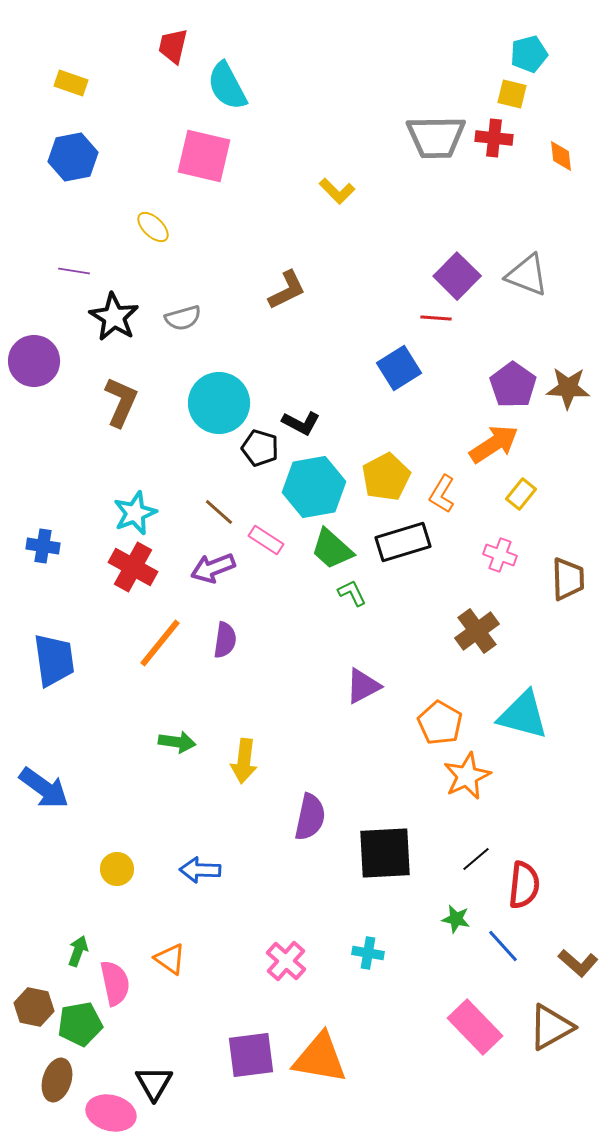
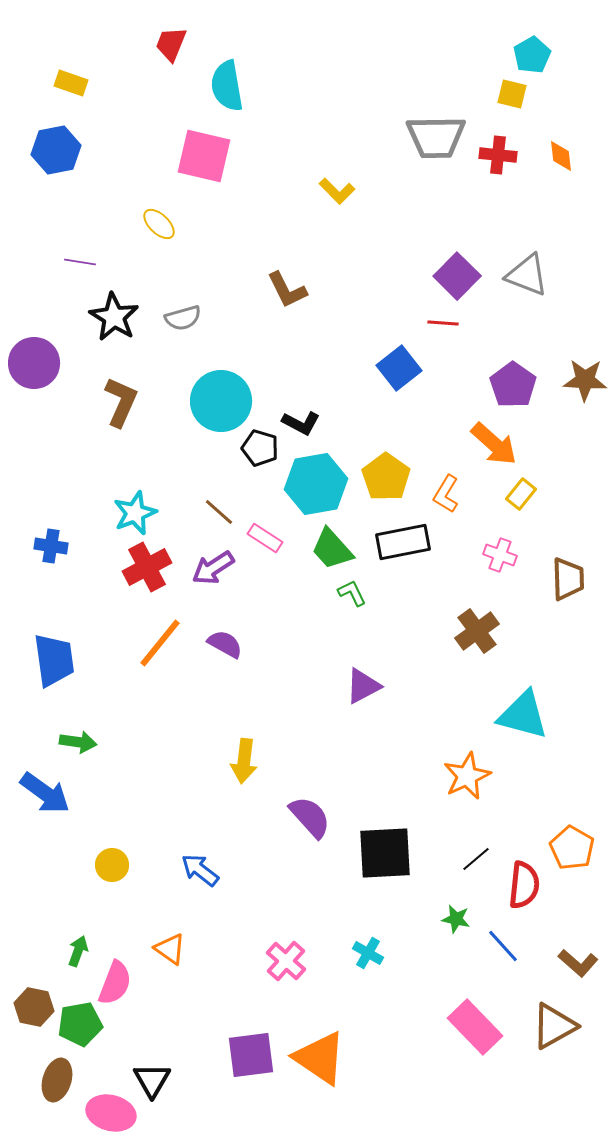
red trapezoid at (173, 46): moved 2 px left, 2 px up; rotated 9 degrees clockwise
cyan pentagon at (529, 54): moved 3 px right, 1 px down; rotated 15 degrees counterclockwise
cyan semicircle at (227, 86): rotated 18 degrees clockwise
red cross at (494, 138): moved 4 px right, 17 px down
blue hexagon at (73, 157): moved 17 px left, 7 px up
yellow ellipse at (153, 227): moved 6 px right, 3 px up
purple line at (74, 271): moved 6 px right, 9 px up
brown L-shape at (287, 290): rotated 90 degrees clockwise
red line at (436, 318): moved 7 px right, 5 px down
purple circle at (34, 361): moved 2 px down
blue square at (399, 368): rotated 6 degrees counterclockwise
brown star at (568, 388): moved 17 px right, 8 px up
cyan circle at (219, 403): moved 2 px right, 2 px up
orange arrow at (494, 444): rotated 75 degrees clockwise
yellow pentagon at (386, 477): rotated 9 degrees counterclockwise
cyan hexagon at (314, 487): moved 2 px right, 3 px up
orange L-shape at (442, 494): moved 4 px right
pink rectangle at (266, 540): moved 1 px left, 2 px up
black rectangle at (403, 542): rotated 6 degrees clockwise
blue cross at (43, 546): moved 8 px right
green trapezoid at (332, 549): rotated 6 degrees clockwise
red cross at (133, 567): moved 14 px right; rotated 33 degrees clockwise
purple arrow at (213, 568): rotated 12 degrees counterclockwise
purple semicircle at (225, 640): moved 4 px down; rotated 69 degrees counterclockwise
orange pentagon at (440, 723): moved 132 px right, 125 px down
green arrow at (177, 742): moved 99 px left
blue arrow at (44, 788): moved 1 px right, 5 px down
purple semicircle at (310, 817): rotated 54 degrees counterclockwise
yellow circle at (117, 869): moved 5 px left, 4 px up
blue arrow at (200, 870): rotated 36 degrees clockwise
cyan cross at (368, 953): rotated 20 degrees clockwise
orange triangle at (170, 959): moved 10 px up
pink semicircle at (115, 983): rotated 33 degrees clockwise
brown triangle at (551, 1027): moved 3 px right, 1 px up
orange triangle at (320, 1058): rotated 24 degrees clockwise
black triangle at (154, 1083): moved 2 px left, 3 px up
